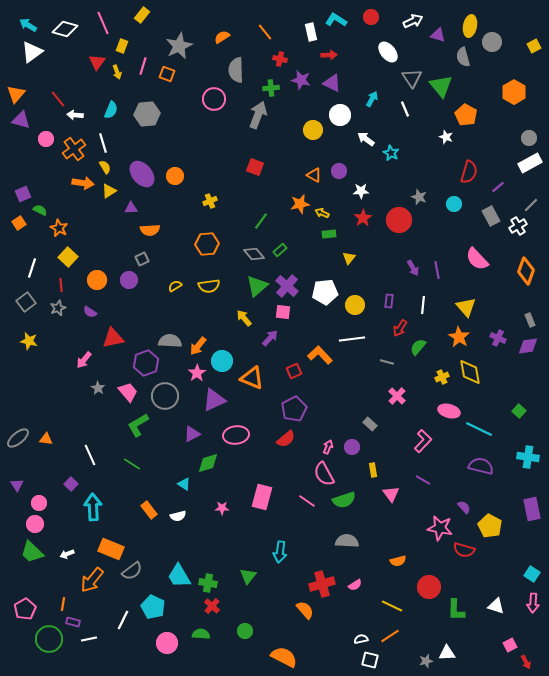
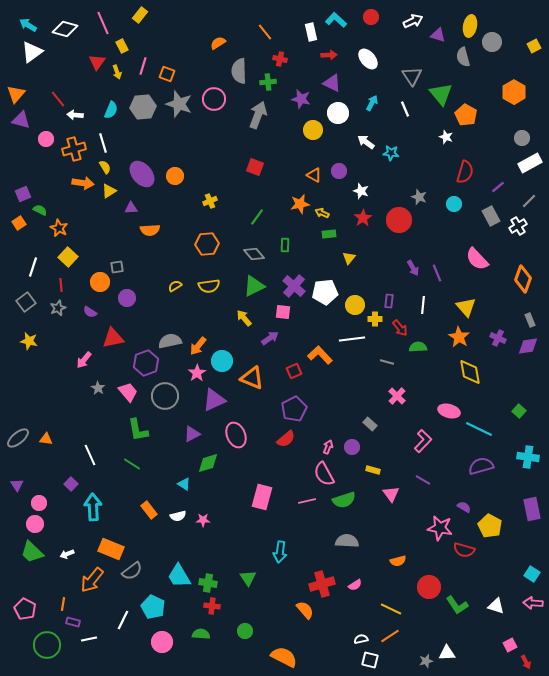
yellow rectangle at (142, 15): moved 2 px left
cyan L-shape at (336, 20): rotated 10 degrees clockwise
orange semicircle at (222, 37): moved 4 px left, 6 px down
yellow rectangle at (122, 46): rotated 48 degrees counterclockwise
gray star at (179, 46): moved 58 px down; rotated 28 degrees counterclockwise
white ellipse at (388, 52): moved 20 px left, 7 px down
gray semicircle at (236, 70): moved 3 px right, 1 px down
gray triangle at (412, 78): moved 2 px up
purple star at (301, 80): moved 19 px down
green triangle at (441, 86): moved 8 px down
green cross at (271, 88): moved 3 px left, 6 px up
cyan arrow at (372, 99): moved 4 px down
gray hexagon at (147, 114): moved 4 px left, 7 px up
white circle at (340, 115): moved 2 px left, 2 px up
gray circle at (529, 138): moved 7 px left
white arrow at (366, 139): moved 3 px down
orange cross at (74, 149): rotated 20 degrees clockwise
cyan star at (391, 153): rotated 21 degrees counterclockwise
red semicircle at (469, 172): moved 4 px left
white star at (361, 191): rotated 21 degrees clockwise
gray line at (531, 205): moved 2 px left, 4 px up
green line at (261, 221): moved 4 px left, 4 px up
green rectangle at (280, 250): moved 5 px right, 5 px up; rotated 48 degrees counterclockwise
gray square at (142, 259): moved 25 px left, 8 px down; rotated 16 degrees clockwise
white line at (32, 268): moved 1 px right, 1 px up
purple line at (437, 270): moved 3 px down; rotated 12 degrees counterclockwise
orange diamond at (526, 271): moved 3 px left, 8 px down
orange circle at (97, 280): moved 3 px right, 2 px down
purple circle at (129, 280): moved 2 px left, 18 px down
green triangle at (257, 286): moved 3 px left; rotated 15 degrees clockwise
purple cross at (287, 286): moved 7 px right
red arrow at (400, 328): rotated 72 degrees counterclockwise
purple arrow at (270, 338): rotated 12 degrees clockwise
gray semicircle at (170, 341): rotated 15 degrees counterclockwise
green semicircle at (418, 347): rotated 48 degrees clockwise
yellow cross at (442, 377): moved 67 px left, 58 px up; rotated 24 degrees clockwise
green L-shape at (138, 425): moved 5 px down; rotated 70 degrees counterclockwise
pink ellipse at (236, 435): rotated 75 degrees clockwise
purple semicircle at (481, 466): rotated 30 degrees counterclockwise
yellow rectangle at (373, 470): rotated 64 degrees counterclockwise
pink line at (307, 501): rotated 48 degrees counterclockwise
purple semicircle at (464, 507): rotated 16 degrees counterclockwise
pink star at (222, 508): moved 19 px left, 12 px down
green triangle at (248, 576): moved 2 px down; rotated 12 degrees counterclockwise
pink arrow at (533, 603): rotated 90 degrees clockwise
red cross at (212, 606): rotated 35 degrees counterclockwise
yellow line at (392, 606): moved 1 px left, 3 px down
pink pentagon at (25, 609): rotated 15 degrees counterclockwise
green L-shape at (456, 610): moved 1 px right, 5 px up; rotated 35 degrees counterclockwise
green circle at (49, 639): moved 2 px left, 6 px down
pink circle at (167, 643): moved 5 px left, 1 px up
